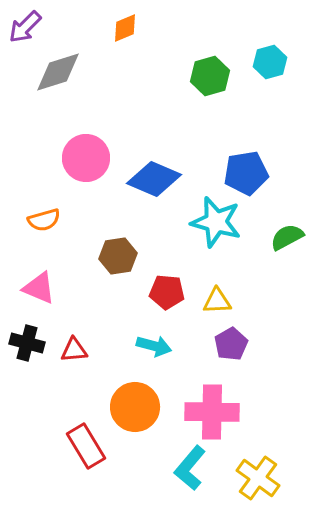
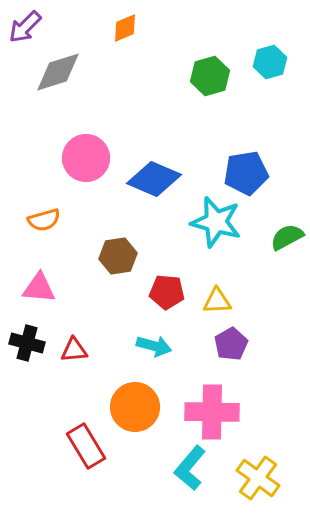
pink triangle: rotated 18 degrees counterclockwise
